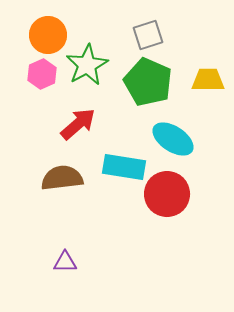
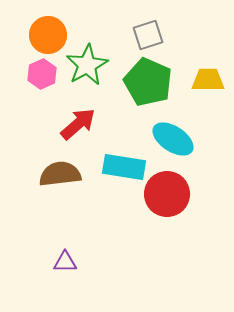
brown semicircle: moved 2 px left, 4 px up
